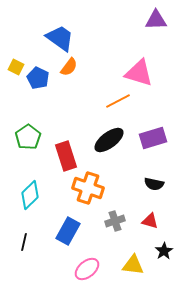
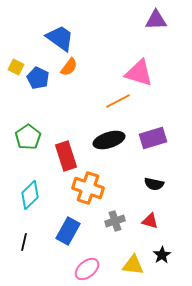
black ellipse: rotated 20 degrees clockwise
black star: moved 2 px left, 4 px down
